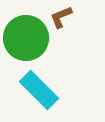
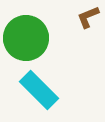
brown L-shape: moved 27 px right
